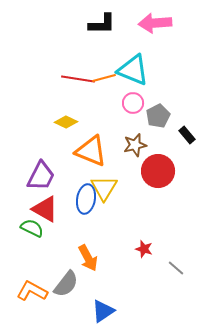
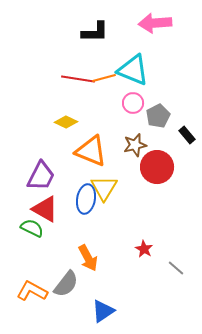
black L-shape: moved 7 px left, 8 px down
red circle: moved 1 px left, 4 px up
red star: rotated 12 degrees clockwise
